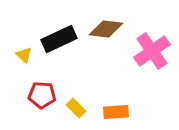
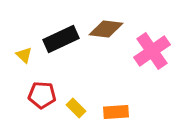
black rectangle: moved 2 px right
